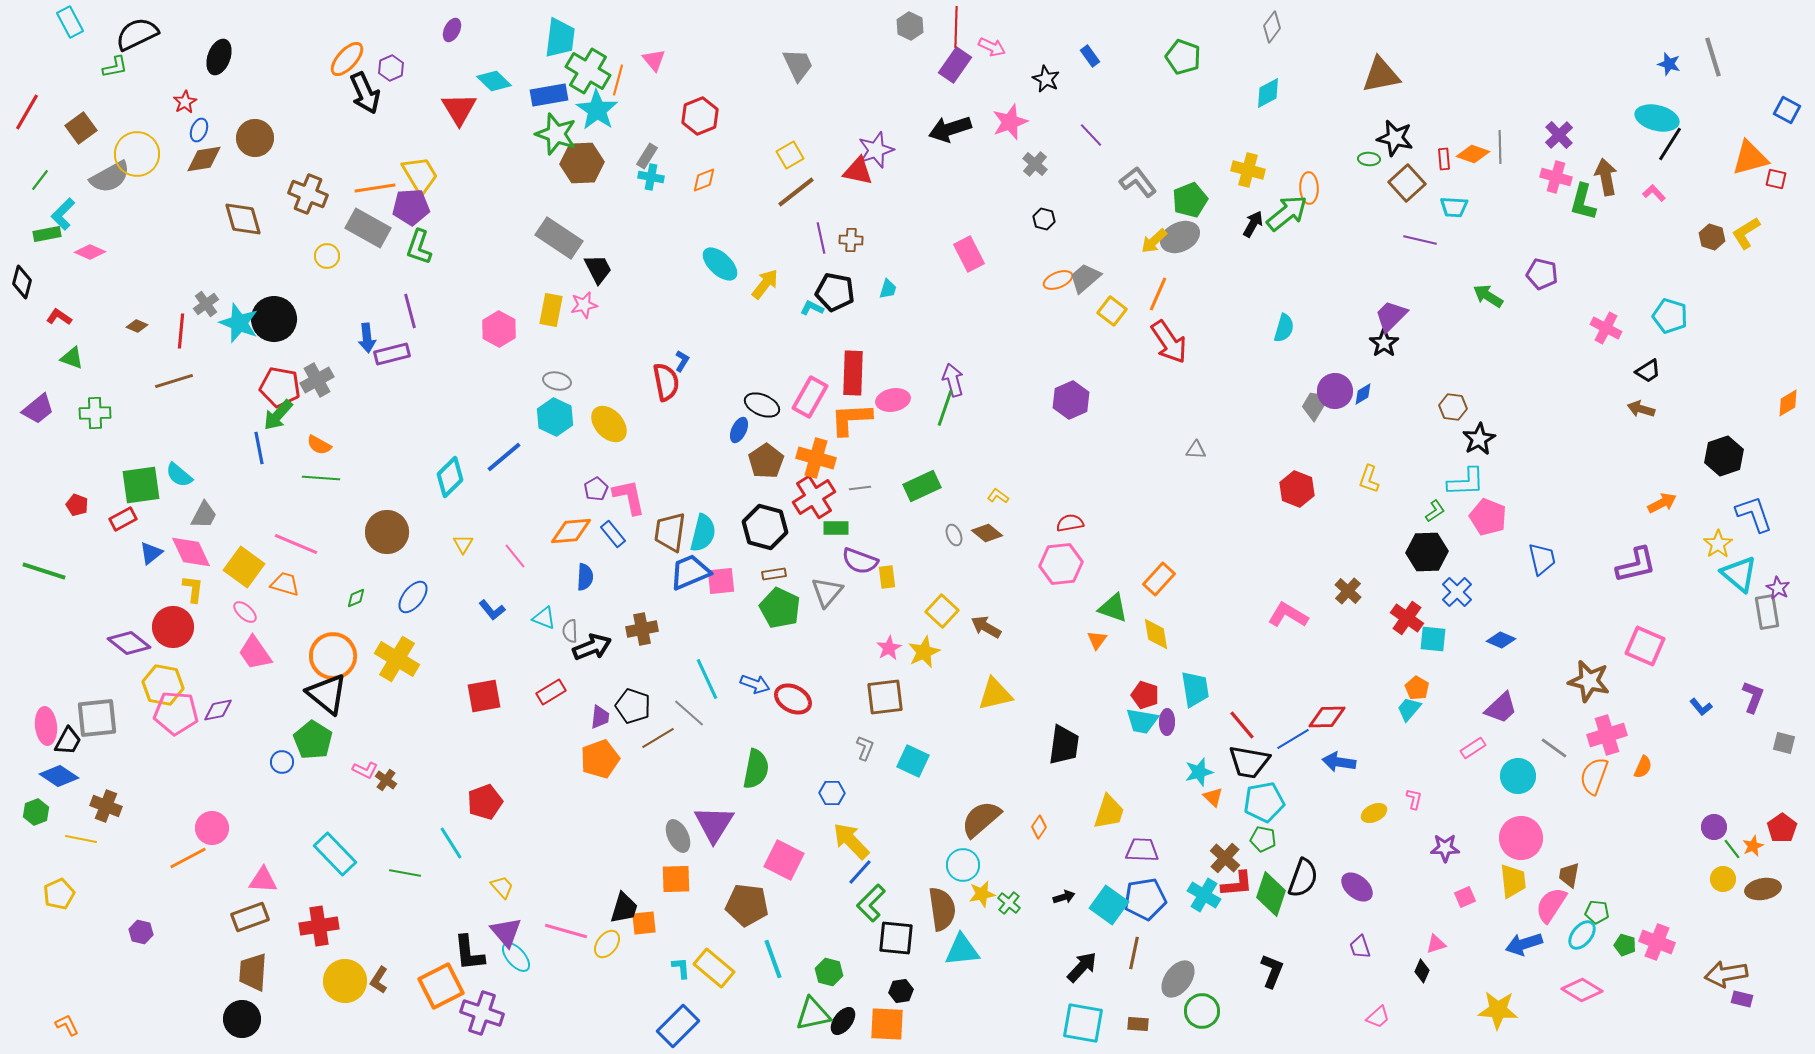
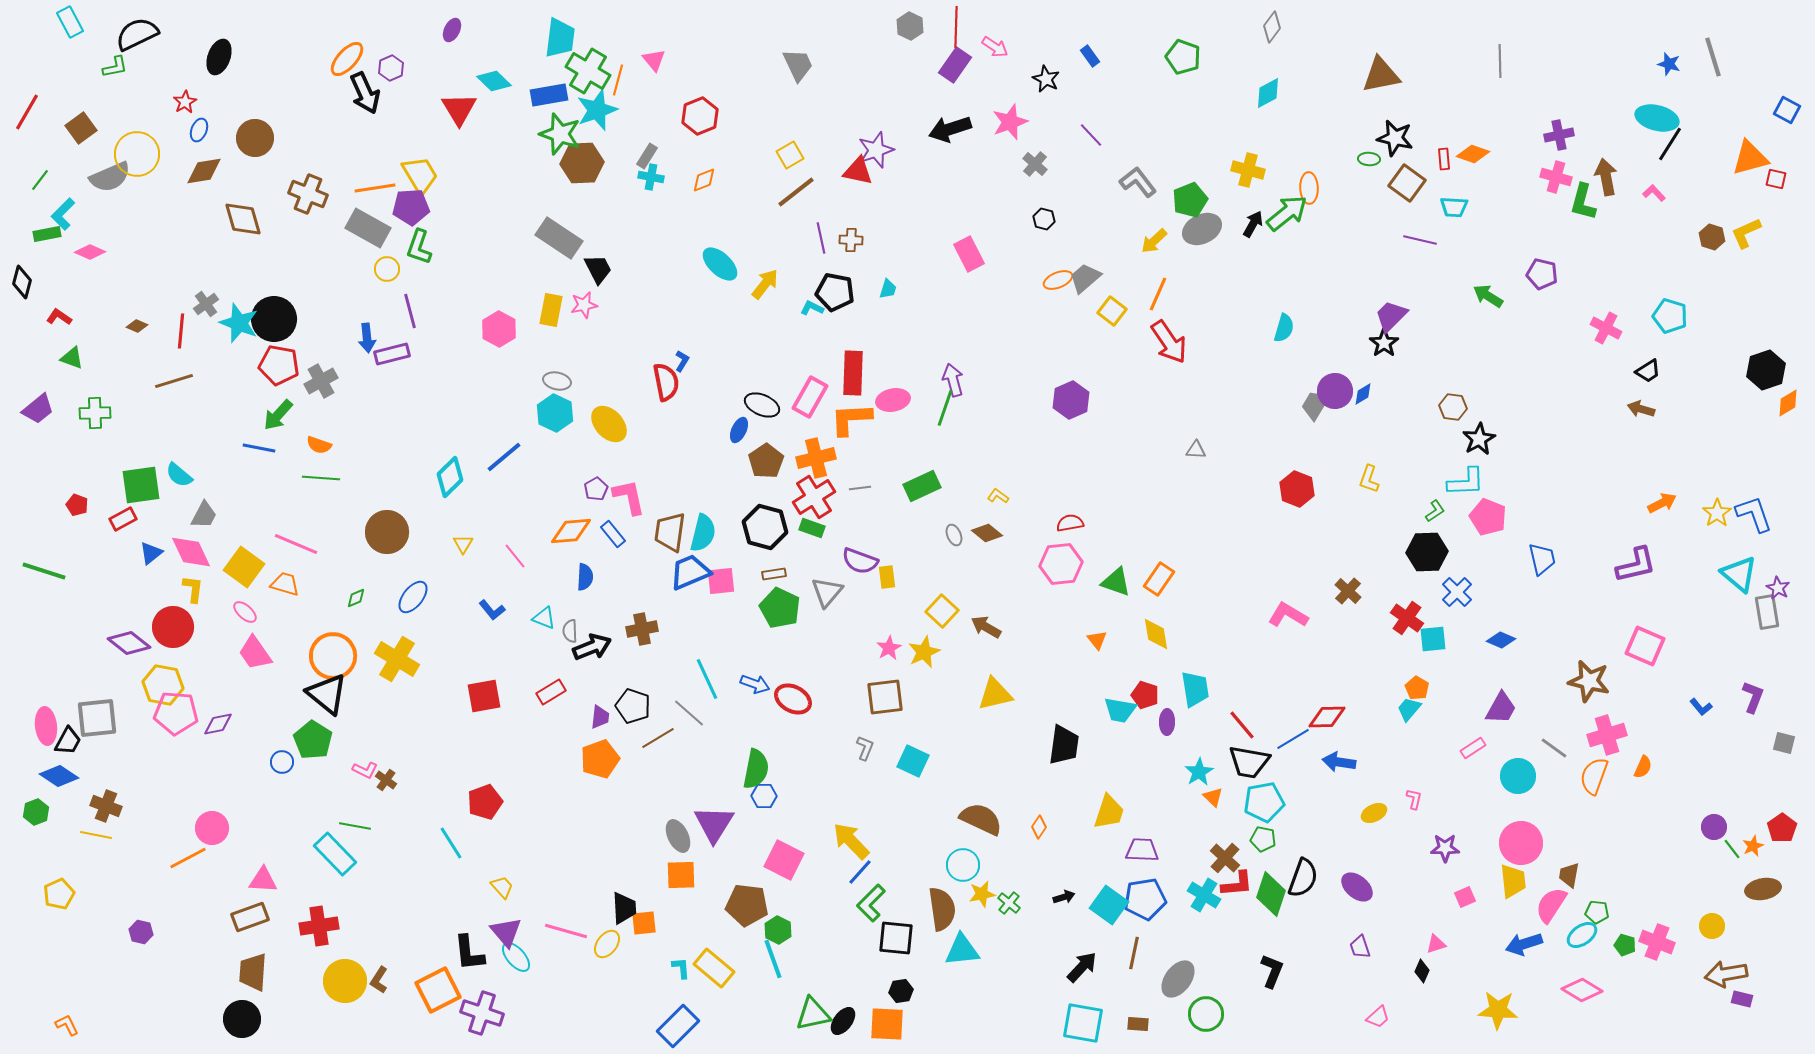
pink arrow at (992, 47): moved 3 px right; rotated 8 degrees clockwise
cyan star at (597, 110): rotated 18 degrees clockwise
green star at (556, 134): moved 4 px right
purple cross at (1559, 135): rotated 32 degrees clockwise
gray line at (1500, 147): moved 86 px up
brown diamond at (204, 159): moved 12 px down
gray semicircle at (110, 177): rotated 6 degrees clockwise
brown square at (1407, 183): rotated 12 degrees counterclockwise
yellow L-shape at (1746, 233): rotated 8 degrees clockwise
gray ellipse at (1180, 237): moved 22 px right, 8 px up
yellow circle at (327, 256): moved 60 px right, 13 px down
gray cross at (317, 380): moved 4 px right, 1 px down
red pentagon at (280, 387): moved 1 px left, 22 px up
cyan hexagon at (555, 417): moved 4 px up
orange semicircle at (319, 445): rotated 10 degrees counterclockwise
blue line at (259, 448): rotated 68 degrees counterclockwise
black hexagon at (1724, 456): moved 42 px right, 86 px up
orange cross at (816, 458): rotated 30 degrees counterclockwise
green rectangle at (836, 528): moved 24 px left; rotated 20 degrees clockwise
yellow star at (1718, 544): moved 1 px left, 31 px up
orange rectangle at (1159, 579): rotated 8 degrees counterclockwise
green triangle at (1113, 608): moved 3 px right, 26 px up
cyan square at (1433, 639): rotated 12 degrees counterclockwise
orange triangle at (1097, 640): rotated 15 degrees counterclockwise
purple trapezoid at (1501, 708): rotated 18 degrees counterclockwise
purple diamond at (218, 710): moved 14 px down
cyan trapezoid at (1142, 721): moved 22 px left, 11 px up
cyan star at (1199, 772): rotated 16 degrees counterclockwise
blue hexagon at (832, 793): moved 68 px left, 3 px down
brown semicircle at (981, 819): rotated 66 degrees clockwise
pink circle at (1521, 838): moved 5 px down
yellow line at (81, 839): moved 15 px right, 4 px up
green line at (405, 873): moved 50 px left, 47 px up
orange square at (676, 879): moved 5 px right, 4 px up
yellow circle at (1723, 879): moved 11 px left, 47 px down
black trapezoid at (624, 908): rotated 20 degrees counterclockwise
cyan ellipse at (1582, 935): rotated 16 degrees clockwise
green hexagon at (829, 972): moved 51 px left, 42 px up; rotated 12 degrees clockwise
orange square at (441, 986): moved 3 px left, 4 px down
green circle at (1202, 1011): moved 4 px right, 3 px down
